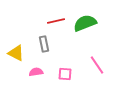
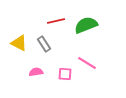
green semicircle: moved 1 px right, 2 px down
gray rectangle: rotated 21 degrees counterclockwise
yellow triangle: moved 3 px right, 10 px up
pink line: moved 10 px left, 2 px up; rotated 24 degrees counterclockwise
